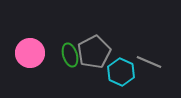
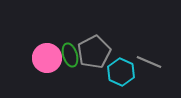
pink circle: moved 17 px right, 5 px down
